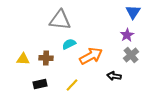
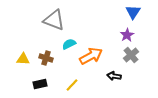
gray triangle: moved 6 px left; rotated 15 degrees clockwise
brown cross: rotated 16 degrees clockwise
